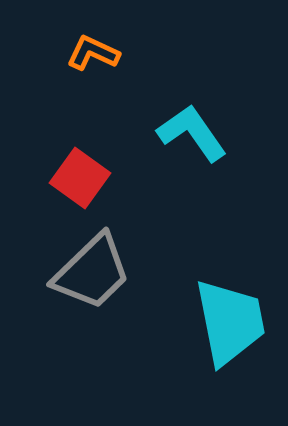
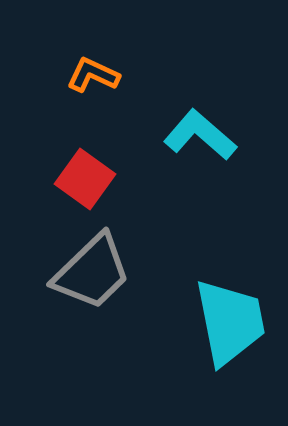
orange L-shape: moved 22 px down
cyan L-shape: moved 8 px right, 2 px down; rotated 14 degrees counterclockwise
red square: moved 5 px right, 1 px down
